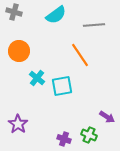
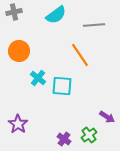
gray cross: rotated 28 degrees counterclockwise
cyan cross: moved 1 px right
cyan square: rotated 15 degrees clockwise
green cross: rotated 28 degrees clockwise
purple cross: rotated 16 degrees clockwise
